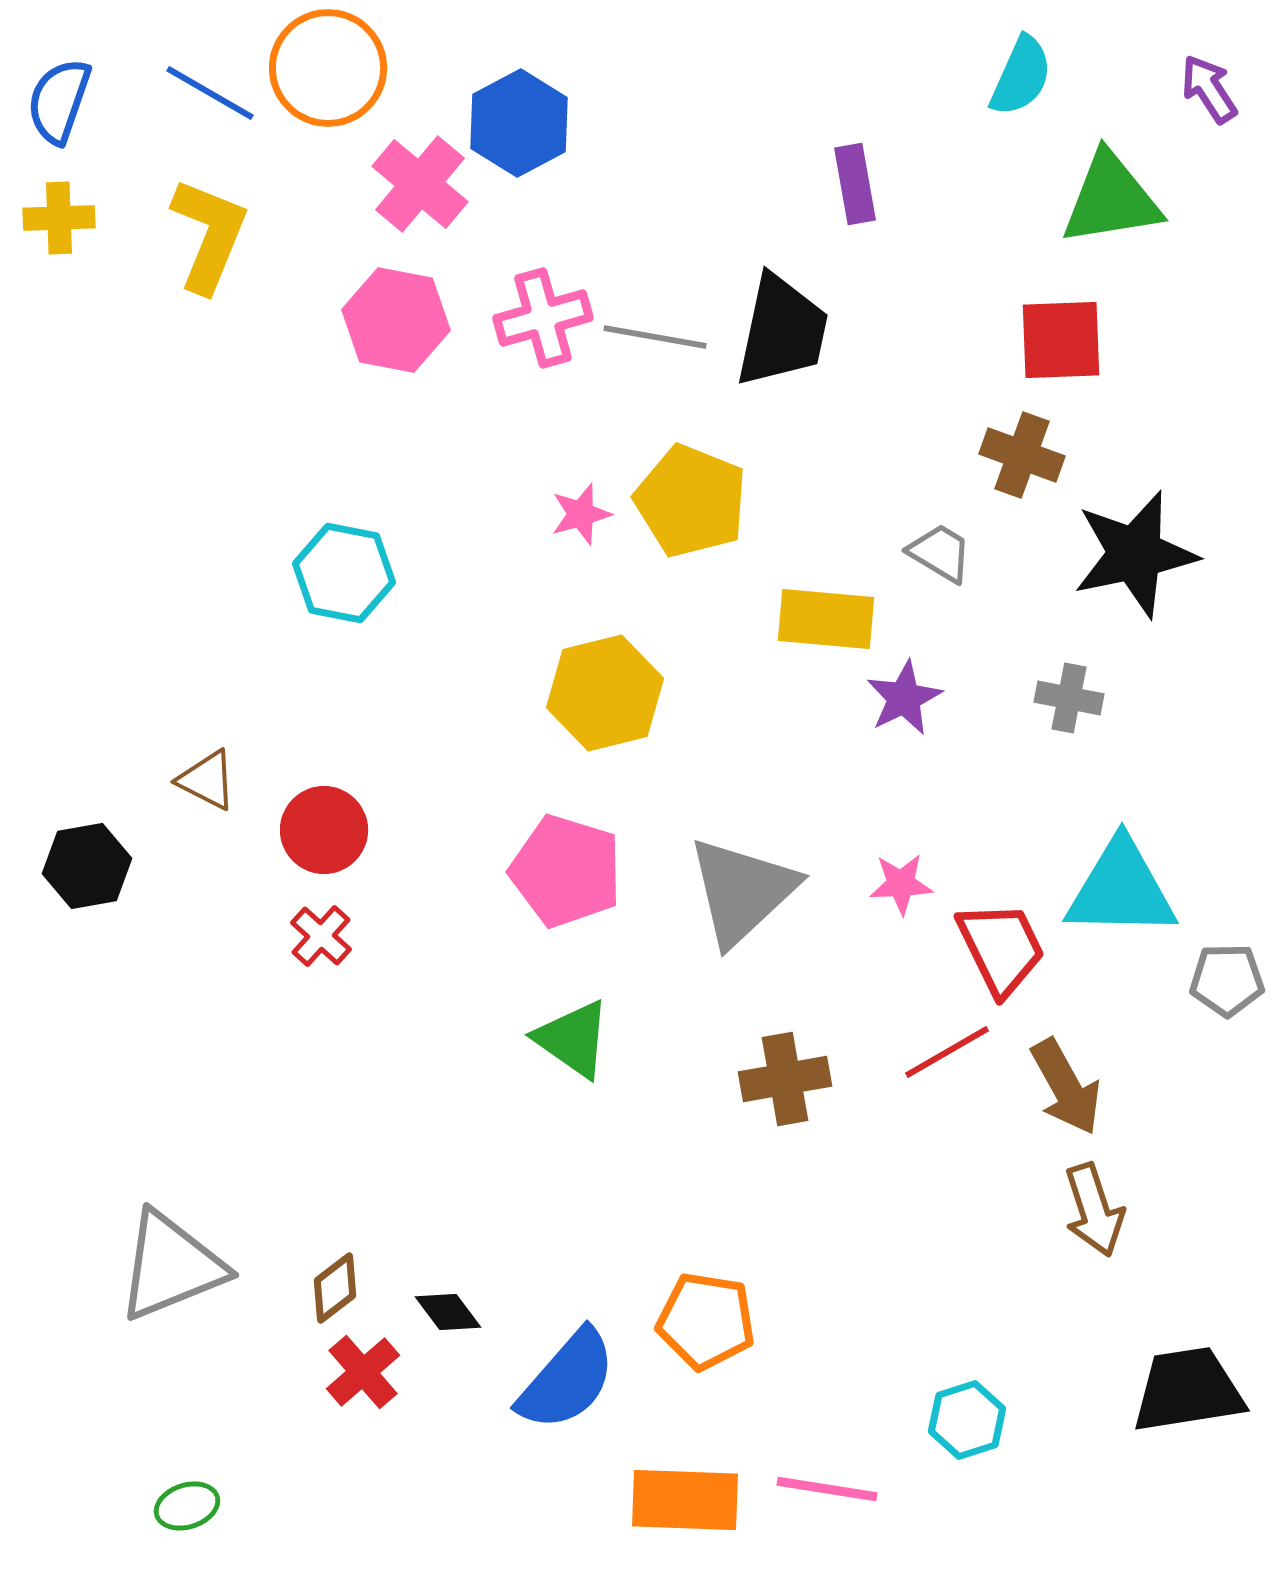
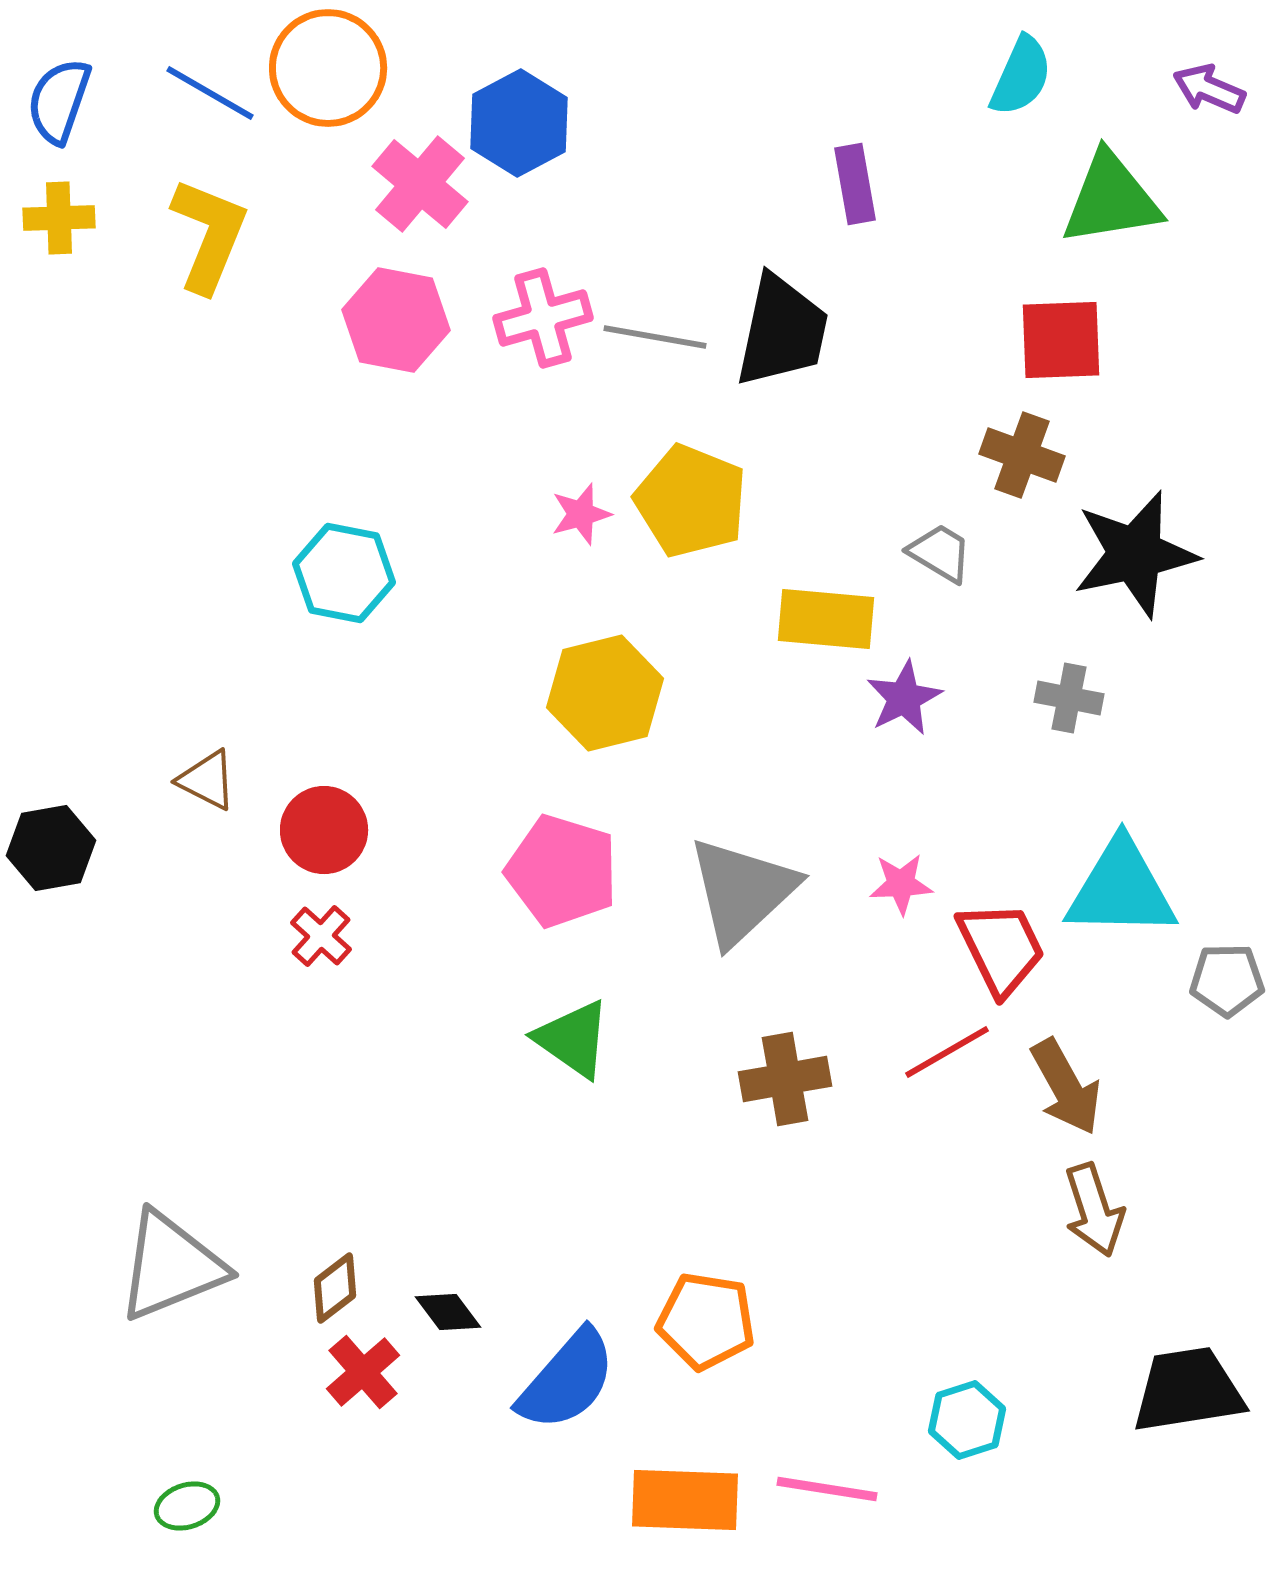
purple arrow at (1209, 89): rotated 34 degrees counterclockwise
black hexagon at (87, 866): moved 36 px left, 18 px up
pink pentagon at (566, 871): moved 4 px left
